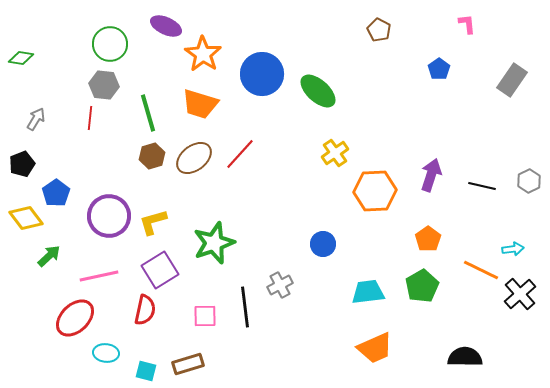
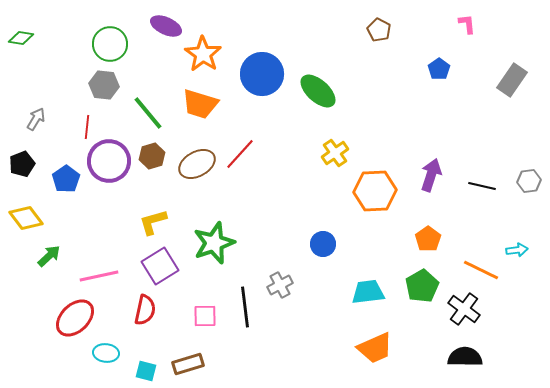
green diamond at (21, 58): moved 20 px up
green line at (148, 113): rotated 24 degrees counterclockwise
red line at (90, 118): moved 3 px left, 9 px down
brown ellipse at (194, 158): moved 3 px right, 6 px down; rotated 9 degrees clockwise
gray hexagon at (529, 181): rotated 20 degrees clockwise
blue pentagon at (56, 193): moved 10 px right, 14 px up
purple circle at (109, 216): moved 55 px up
cyan arrow at (513, 249): moved 4 px right, 1 px down
purple square at (160, 270): moved 4 px up
black cross at (520, 294): moved 56 px left, 15 px down; rotated 12 degrees counterclockwise
